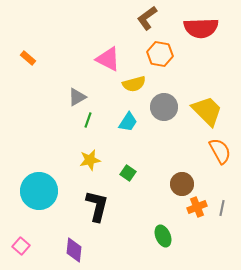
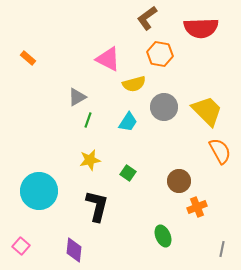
brown circle: moved 3 px left, 3 px up
gray line: moved 41 px down
